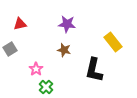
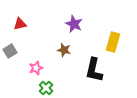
purple star: moved 7 px right; rotated 18 degrees clockwise
yellow rectangle: rotated 54 degrees clockwise
gray square: moved 2 px down
pink star: moved 1 px up; rotated 16 degrees clockwise
green cross: moved 1 px down
